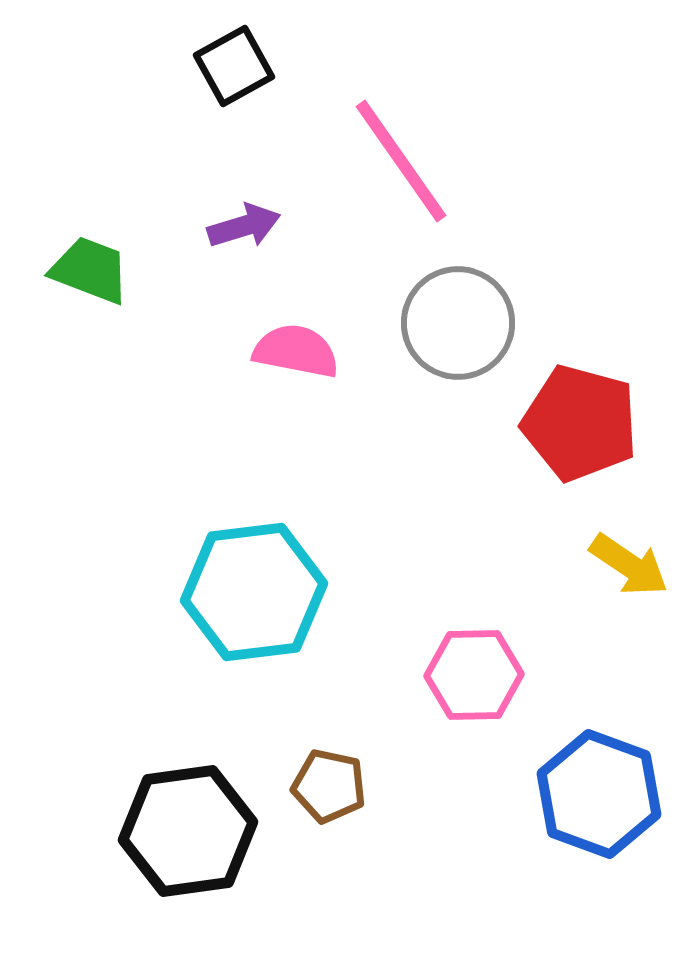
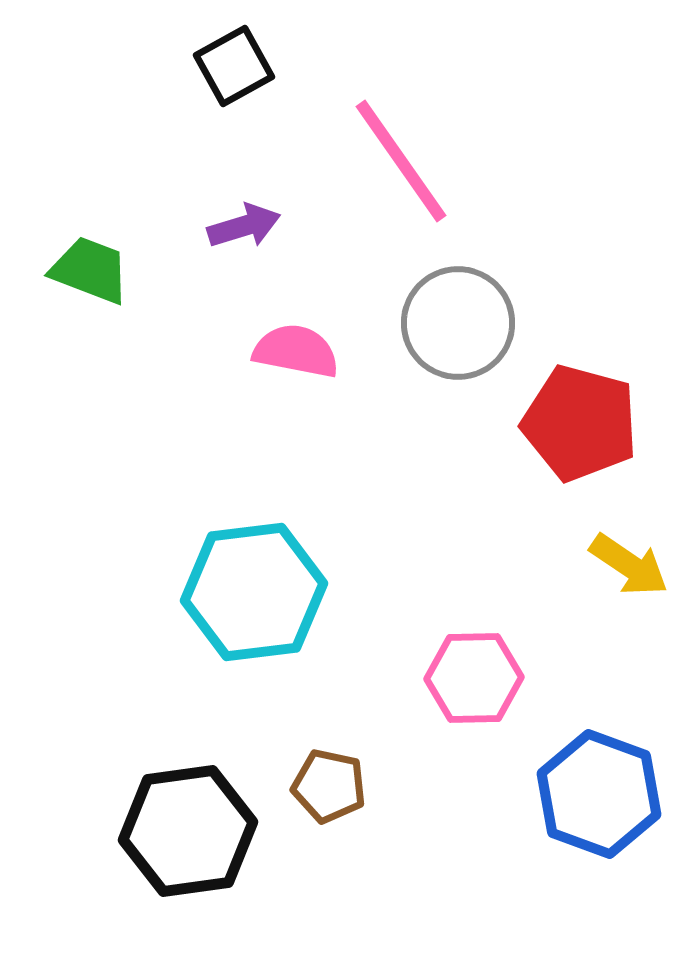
pink hexagon: moved 3 px down
